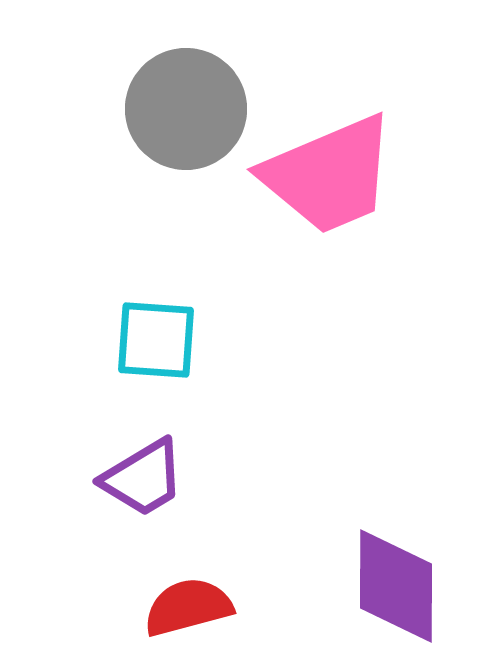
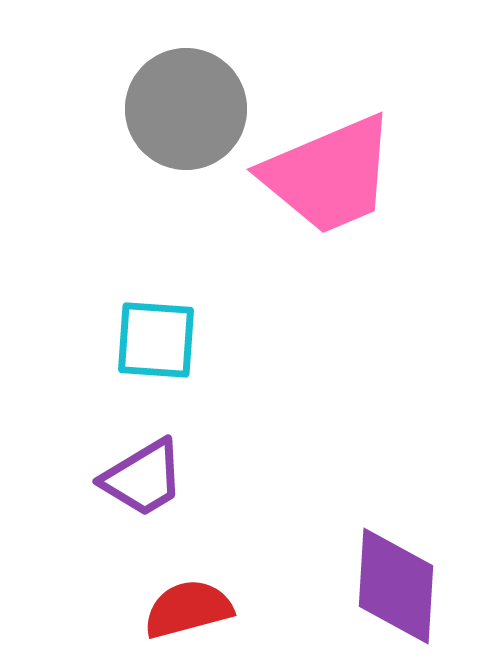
purple diamond: rotated 3 degrees clockwise
red semicircle: moved 2 px down
